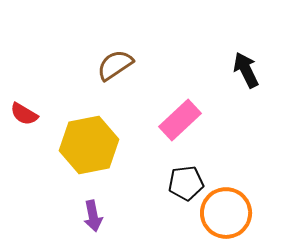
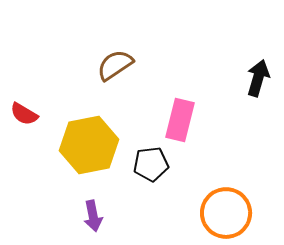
black arrow: moved 12 px right, 8 px down; rotated 42 degrees clockwise
pink rectangle: rotated 33 degrees counterclockwise
black pentagon: moved 35 px left, 19 px up
